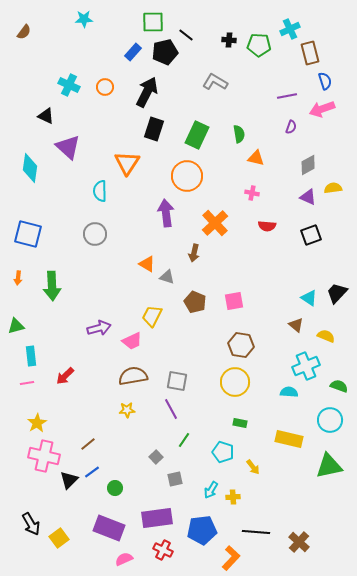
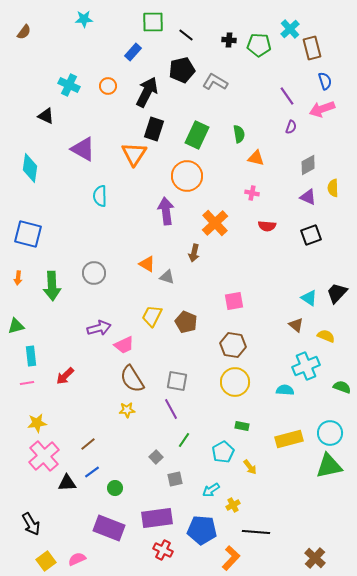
cyan cross at (290, 29): rotated 18 degrees counterclockwise
black pentagon at (165, 52): moved 17 px right, 18 px down
brown rectangle at (310, 53): moved 2 px right, 5 px up
orange circle at (105, 87): moved 3 px right, 1 px up
purple line at (287, 96): rotated 66 degrees clockwise
purple triangle at (68, 147): moved 15 px right, 2 px down; rotated 12 degrees counterclockwise
orange triangle at (127, 163): moved 7 px right, 9 px up
yellow semicircle at (333, 188): rotated 84 degrees counterclockwise
cyan semicircle at (100, 191): moved 5 px down
purple arrow at (166, 213): moved 2 px up
gray circle at (95, 234): moved 1 px left, 39 px down
brown pentagon at (195, 302): moved 9 px left, 20 px down
pink trapezoid at (132, 341): moved 8 px left, 4 px down
brown hexagon at (241, 345): moved 8 px left
brown semicircle at (133, 376): moved 1 px left, 3 px down; rotated 112 degrees counterclockwise
green semicircle at (339, 386): moved 3 px right, 1 px down
cyan semicircle at (289, 392): moved 4 px left, 2 px up
cyan circle at (330, 420): moved 13 px down
yellow star at (37, 423): rotated 24 degrees clockwise
green rectangle at (240, 423): moved 2 px right, 3 px down
yellow rectangle at (289, 439): rotated 28 degrees counterclockwise
cyan pentagon at (223, 452): rotated 25 degrees clockwise
pink cross at (44, 456): rotated 36 degrees clockwise
yellow arrow at (253, 467): moved 3 px left
black triangle at (69, 480): moved 2 px left, 3 px down; rotated 42 degrees clockwise
cyan arrow at (211, 490): rotated 24 degrees clockwise
yellow cross at (233, 497): moved 8 px down; rotated 24 degrees counterclockwise
blue pentagon at (202, 530): rotated 12 degrees clockwise
yellow square at (59, 538): moved 13 px left, 23 px down
brown cross at (299, 542): moved 16 px right, 16 px down
pink semicircle at (124, 559): moved 47 px left
